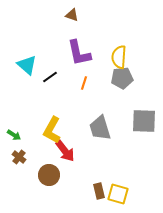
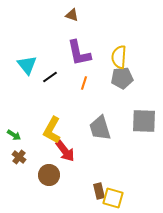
cyan triangle: rotated 10 degrees clockwise
yellow square: moved 5 px left, 4 px down
